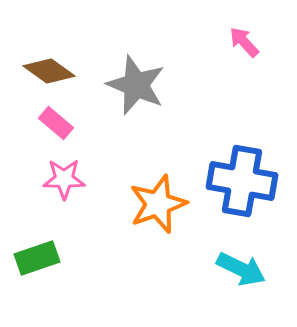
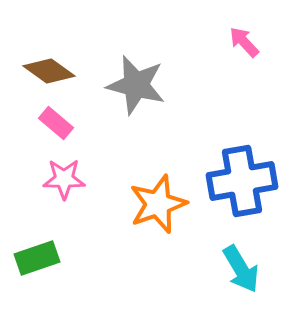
gray star: rotated 8 degrees counterclockwise
blue cross: rotated 20 degrees counterclockwise
cyan arrow: rotated 33 degrees clockwise
